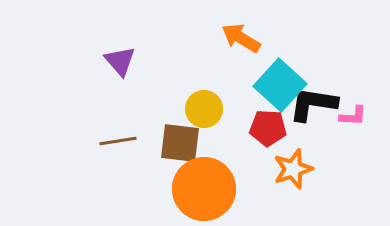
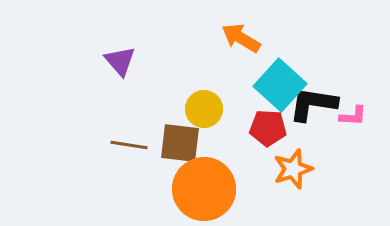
brown line: moved 11 px right, 4 px down; rotated 18 degrees clockwise
